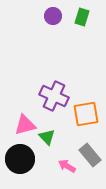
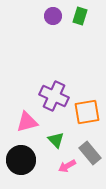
green rectangle: moved 2 px left, 1 px up
orange square: moved 1 px right, 2 px up
pink triangle: moved 2 px right, 3 px up
green triangle: moved 9 px right, 3 px down
gray rectangle: moved 2 px up
black circle: moved 1 px right, 1 px down
pink arrow: rotated 60 degrees counterclockwise
